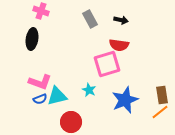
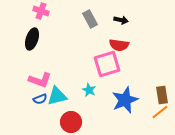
black ellipse: rotated 10 degrees clockwise
pink L-shape: moved 2 px up
